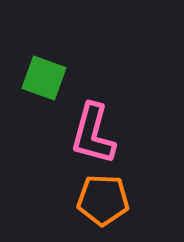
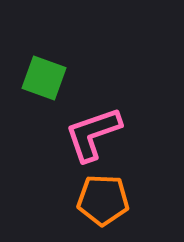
pink L-shape: rotated 56 degrees clockwise
